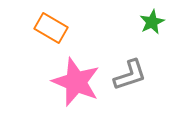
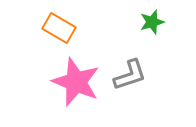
green star: rotated 10 degrees clockwise
orange rectangle: moved 8 px right
